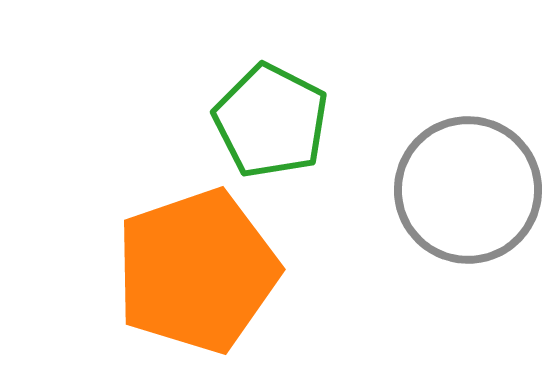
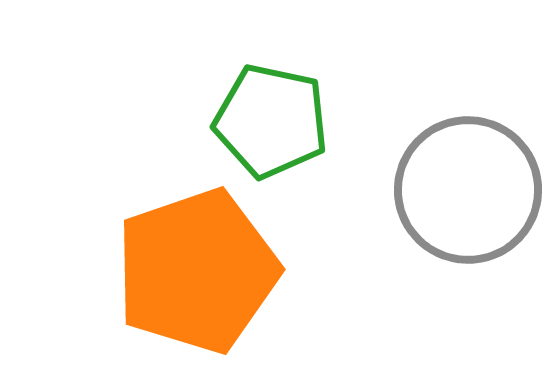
green pentagon: rotated 15 degrees counterclockwise
